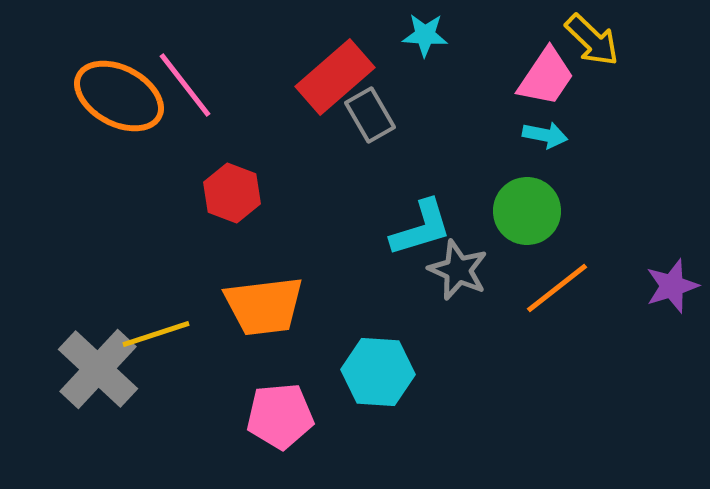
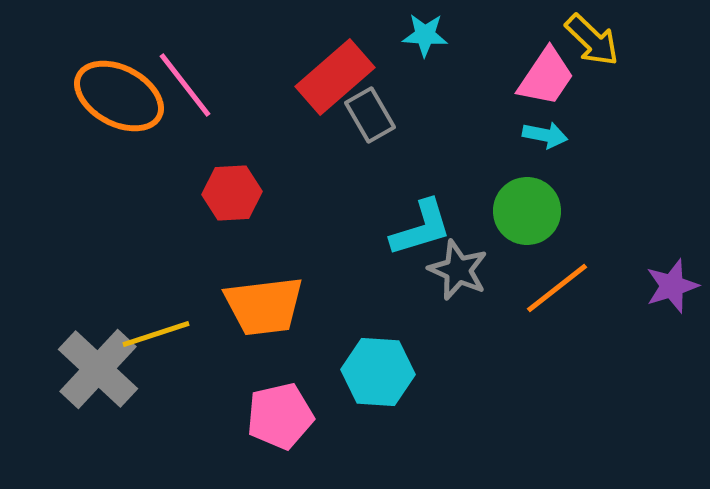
red hexagon: rotated 24 degrees counterclockwise
pink pentagon: rotated 8 degrees counterclockwise
